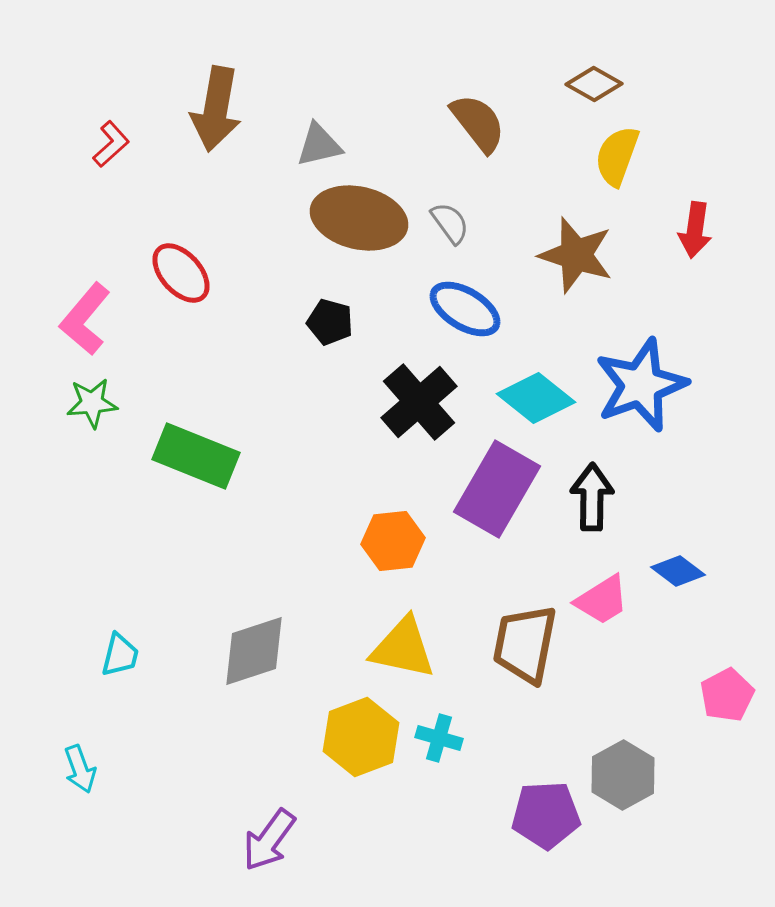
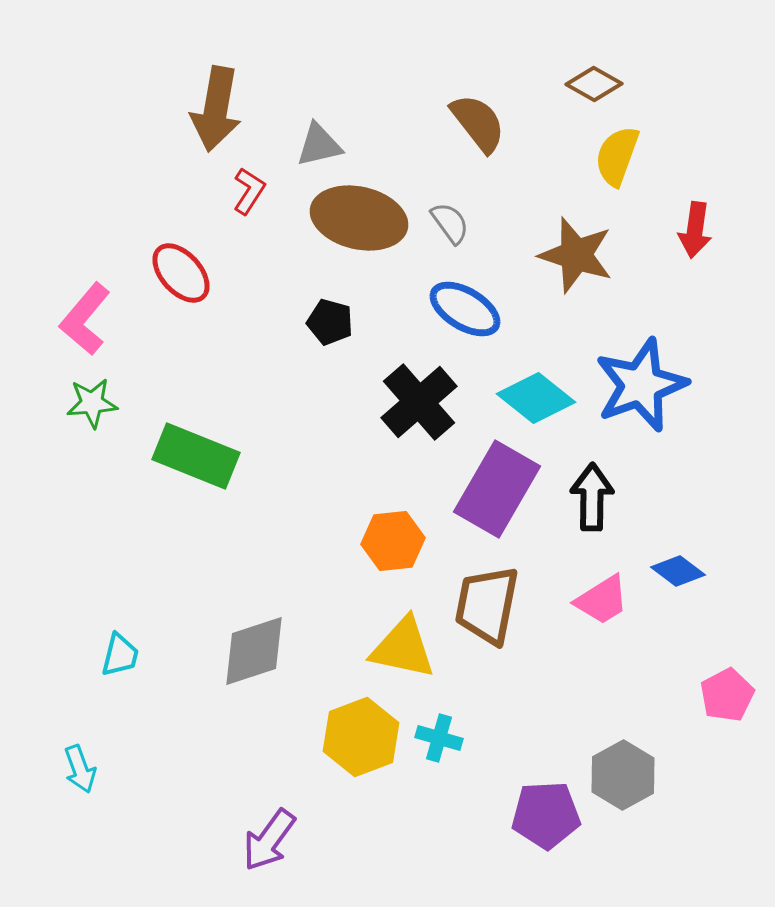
red L-shape: moved 138 px right, 47 px down; rotated 15 degrees counterclockwise
brown trapezoid: moved 38 px left, 39 px up
